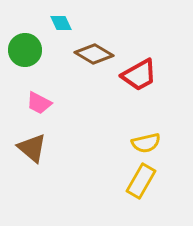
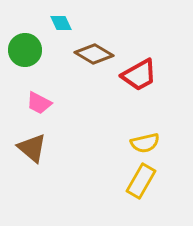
yellow semicircle: moved 1 px left
